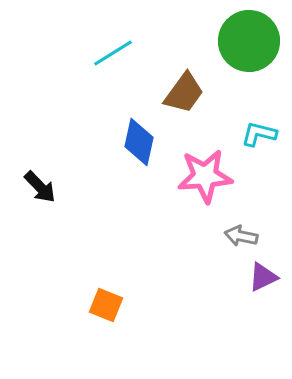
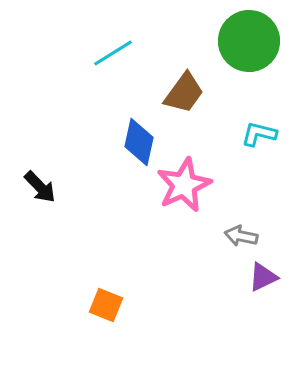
pink star: moved 21 px left, 9 px down; rotated 20 degrees counterclockwise
